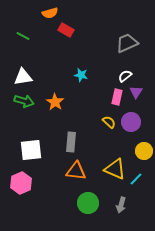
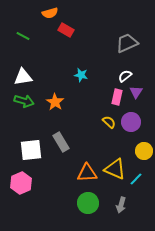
gray rectangle: moved 10 px left; rotated 36 degrees counterclockwise
orange triangle: moved 11 px right, 2 px down; rotated 10 degrees counterclockwise
